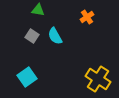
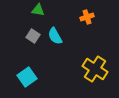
orange cross: rotated 16 degrees clockwise
gray square: moved 1 px right
yellow cross: moved 3 px left, 10 px up
